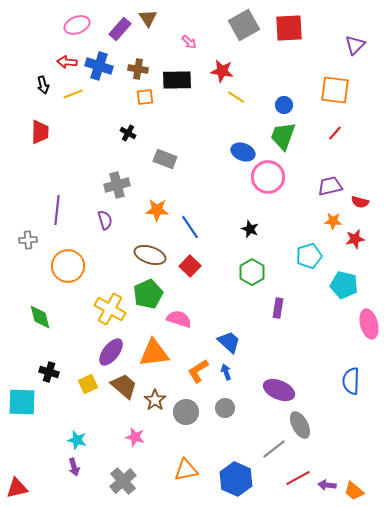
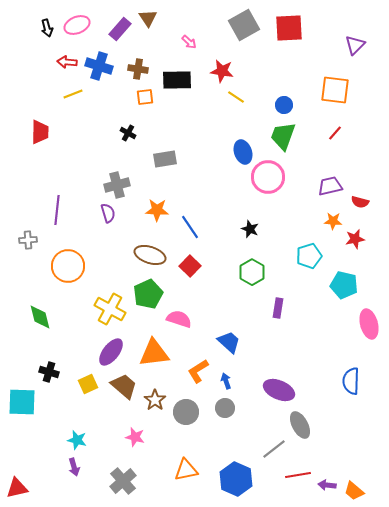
black arrow at (43, 85): moved 4 px right, 57 px up
blue ellipse at (243, 152): rotated 50 degrees clockwise
gray rectangle at (165, 159): rotated 30 degrees counterclockwise
purple semicircle at (105, 220): moved 3 px right, 7 px up
blue arrow at (226, 372): moved 9 px down
red line at (298, 478): moved 3 px up; rotated 20 degrees clockwise
